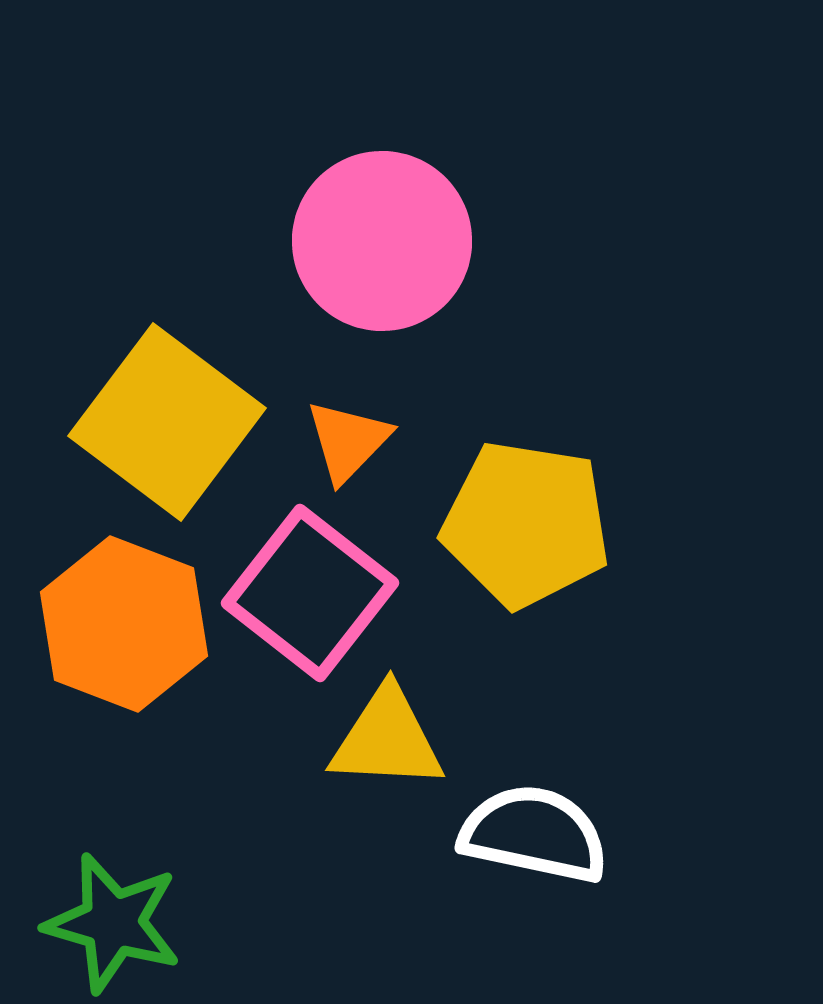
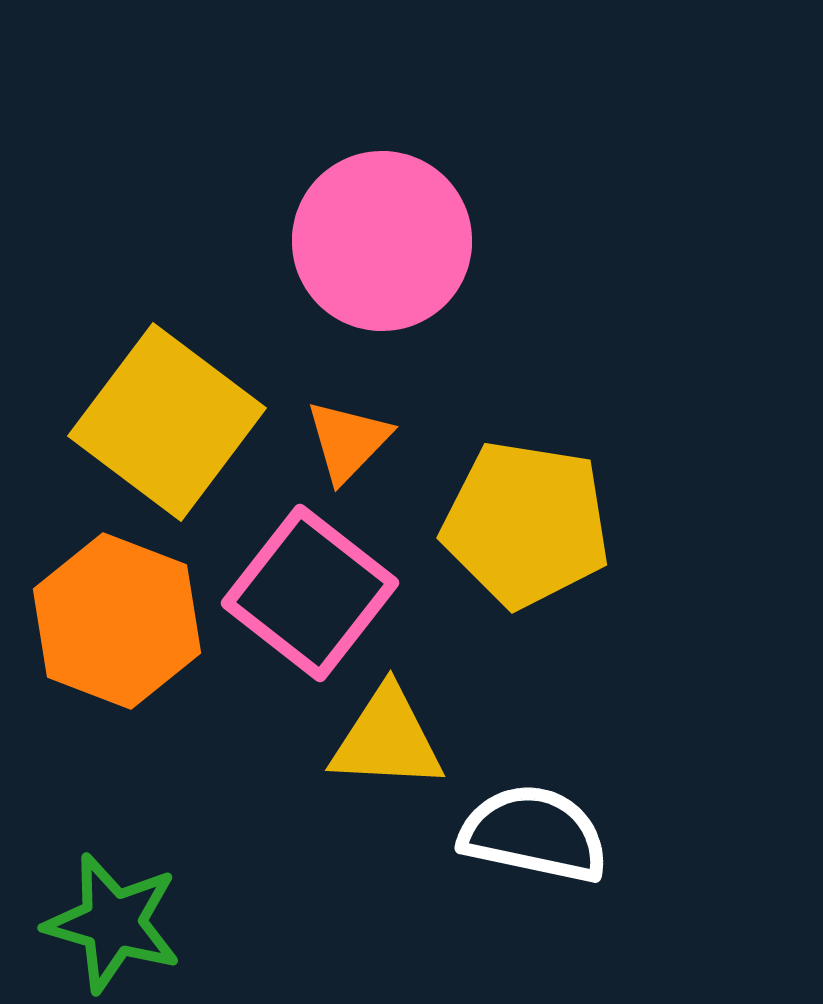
orange hexagon: moved 7 px left, 3 px up
